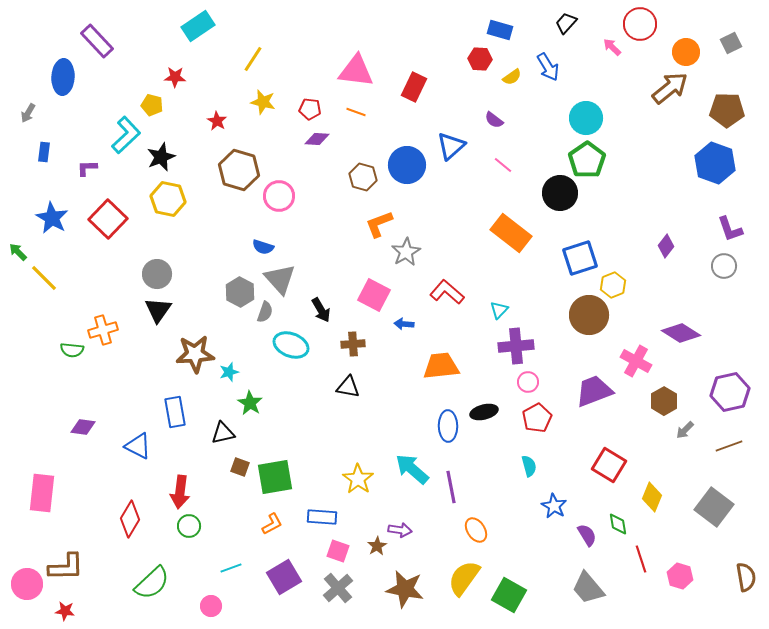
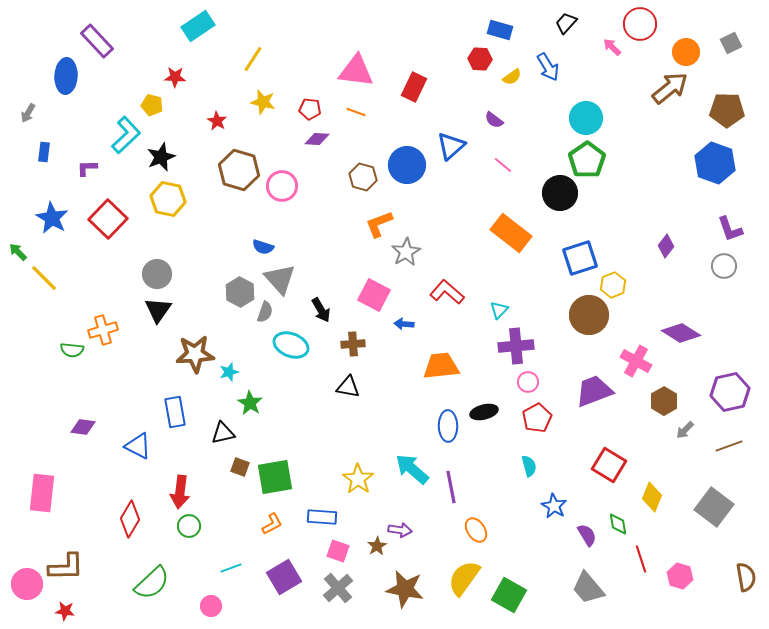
blue ellipse at (63, 77): moved 3 px right, 1 px up
pink circle at (279, 196): moved 3 px right, 10 px up
